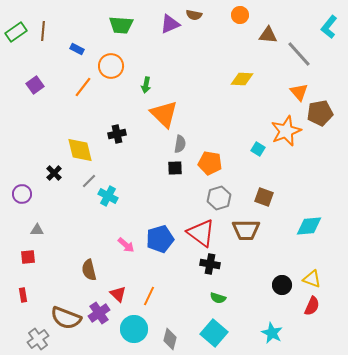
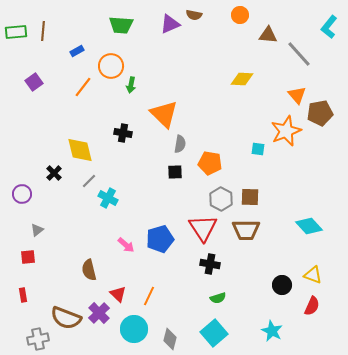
green rectangle at (16, 32): rotated 30 degrees clockwise
blue rectangle at (77, 49): moved 2 px down; rotated 56 degrees counterclockwise
purple square at (35, 85): moved 1 px left, 3 px up
green arrow at (146, 85): moved 15 px left
orange triangle at (299, 92): moved 2 px left, 3 px down
black cross at (117, 134): moved 6 px right, 1 px up; rotated 24 degrees clockwise
cyan square at (258, 149): rotated 24 degrees counterclockwise
black square at (175, 168): moved 4 px down
cyan cross at (108, 196): moved 2 px down
brown square at (264, 197): moved 14 px left; rotated 18 degrees counterclockwise
gray hexagon at (219, 198): moved 2 px right, 1 px down; rotated 15 degrees counterclockwise
cyan diamond at (309, 226): rotated 52 degrees clockwise
gray triangle at (37, 230): rotated 40 degrees counterclockwise
red triangle at (201, 233): moved 2 px right, 5 px up; rotated 20 degrees clockwise
yellow triangle at (312, 279): moved 1 px right, 4 px up
green semicircle at (218, 298): rotated 35 degrees counterclockwise
purple cross at (99, 313): rotated 10 degrees counterclockwise
cyan square at (214, 333): rotated 8 degrees clockwise
cyan star at (272, 333): moved 2 px up
gray cross at (38, 339): rotated 25 degrees clockwise
